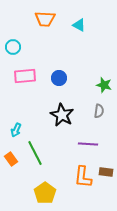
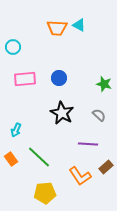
orange trapezoid: moved 12 px right, 9 px down
pink rectangle: moved 3 px down
green star: moved 1 px up
gray semicircle: moved 4 px down; rotated 56 degrees counterclockwise
black star: moved 2 px up
green line: moved 4 px right, 4 px down; rotated 20 degrees counterclockwise
brown rectangle: moved 5 px up; rotated 48 degrees counterclockwise
orange L-shape: moved 3 px left, 1 px up; rotated 40 degrees counterclockwise
yellow pentagon: rotated 30 degrees clockwise
